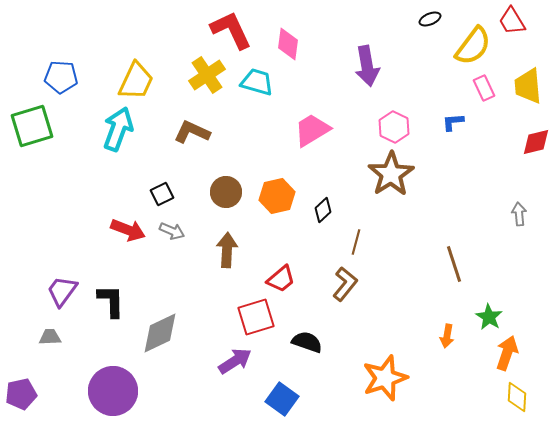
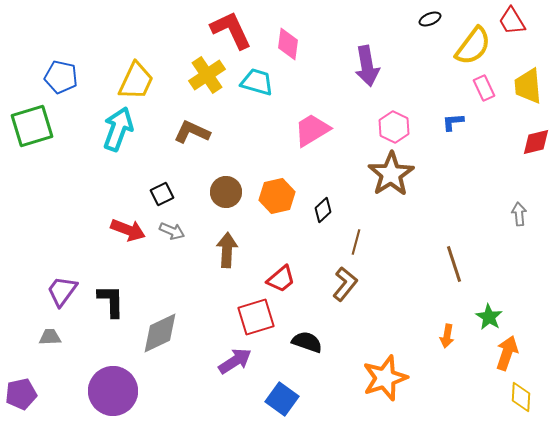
blue pentagon at (61, 77): rotated 8 degrees clockwise
yellow diamond at (517, 397): moved 4 px right
